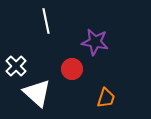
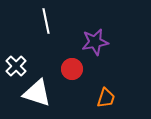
purple star: rotated 20 degrees counterclockwise
white triangle: rotated 24 degrees counterclockwise
